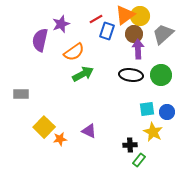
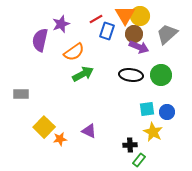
orange triangle: rotated 25 degrees counterclockwise
gray trapezoid: moved 4 px right
purple arrow: moved 1 px right, 2 px up; rotated 114 degrees clockwise
